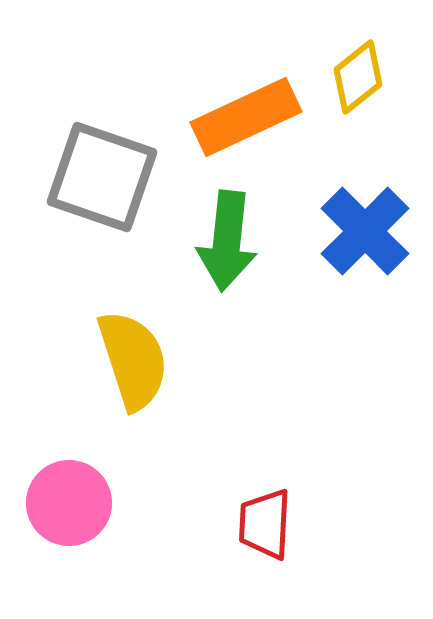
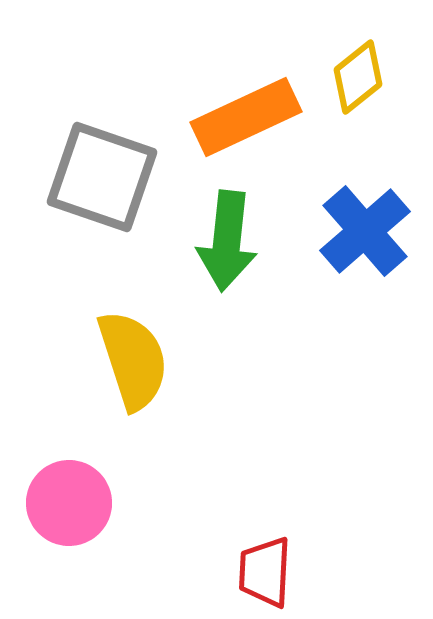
blue cross: rotated 4 degrees clockwise
red trapezoid: moved 48 px down
